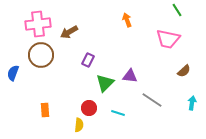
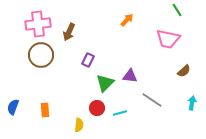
orange arrow: rotated 64 degrees clockwise
brown arrow: rotated 36 degrees counterclockwise
blue semicircle: moved 34 px down
red circle: moved 8 px right
cyan line: moved 2 px right; rotated 32 degrees counterclockwise
